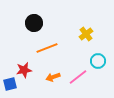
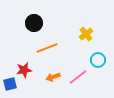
cyan circle: moved 1 px up
